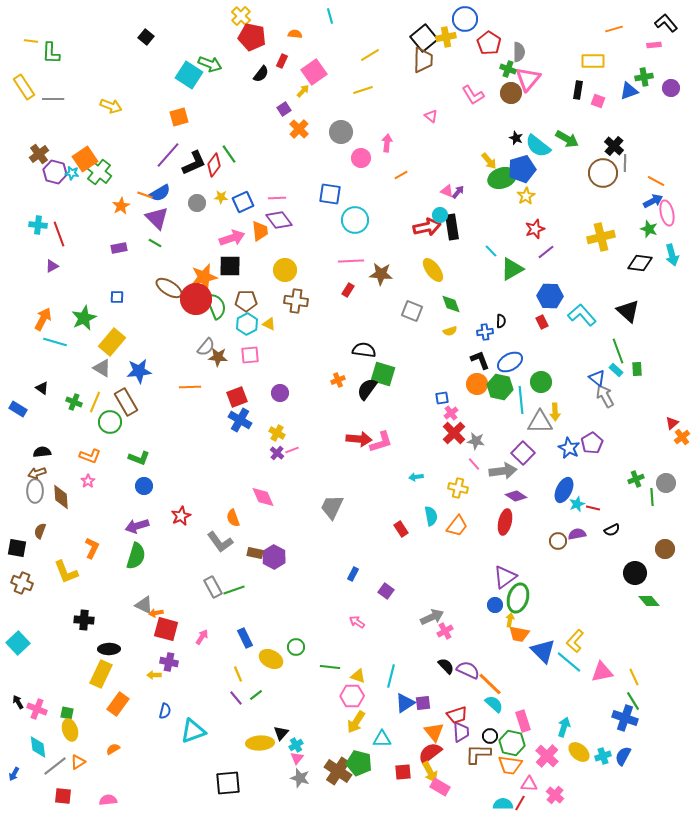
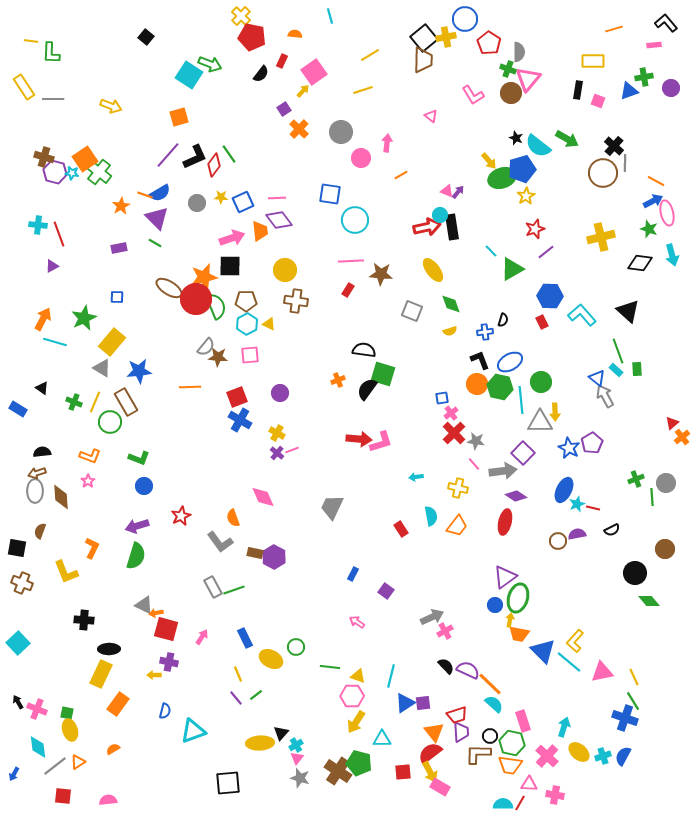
brown cross at (39, 154): moved 5 px right, 3 px down; rotated 36 degrees counterclockwise
black L-shape at (194, 163): moved 1 px right, 6 px up
black semicircle at (501, 321): moved 2 px right, 1 px up; rotated 16 degrees clockwise
pink cross at (555, 795): rotated 30 degrees counterclockwise
